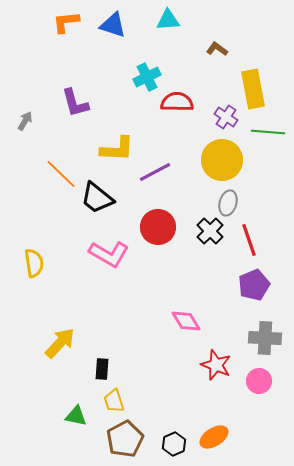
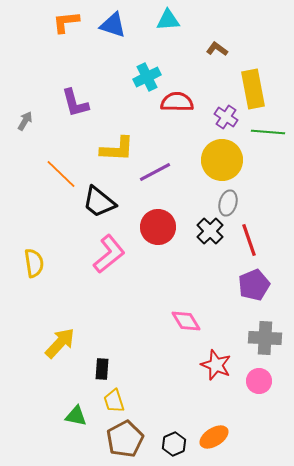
black trapezoid: moved 2 px right, 4 px down
pink L-shape: rotated 69 degrees counterclockwise
